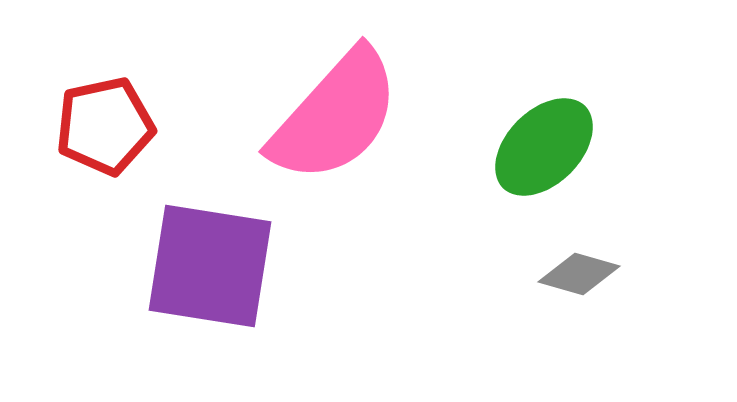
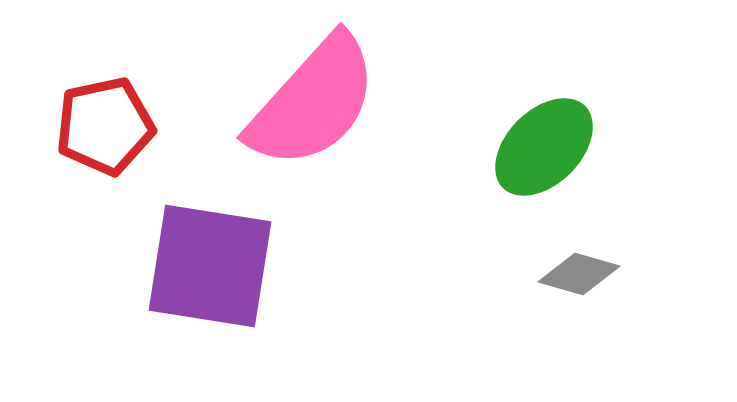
pink semicircle: moved 22 px left, 14 px up
